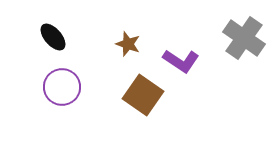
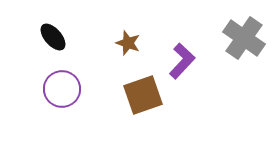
brown star: moved 1 px up
purple L-shape: moved 1 px right; rotated 81 degrees counterclockwise
purple circle: moved 2 px down
brown square: rotated 36 degrees clockwise
